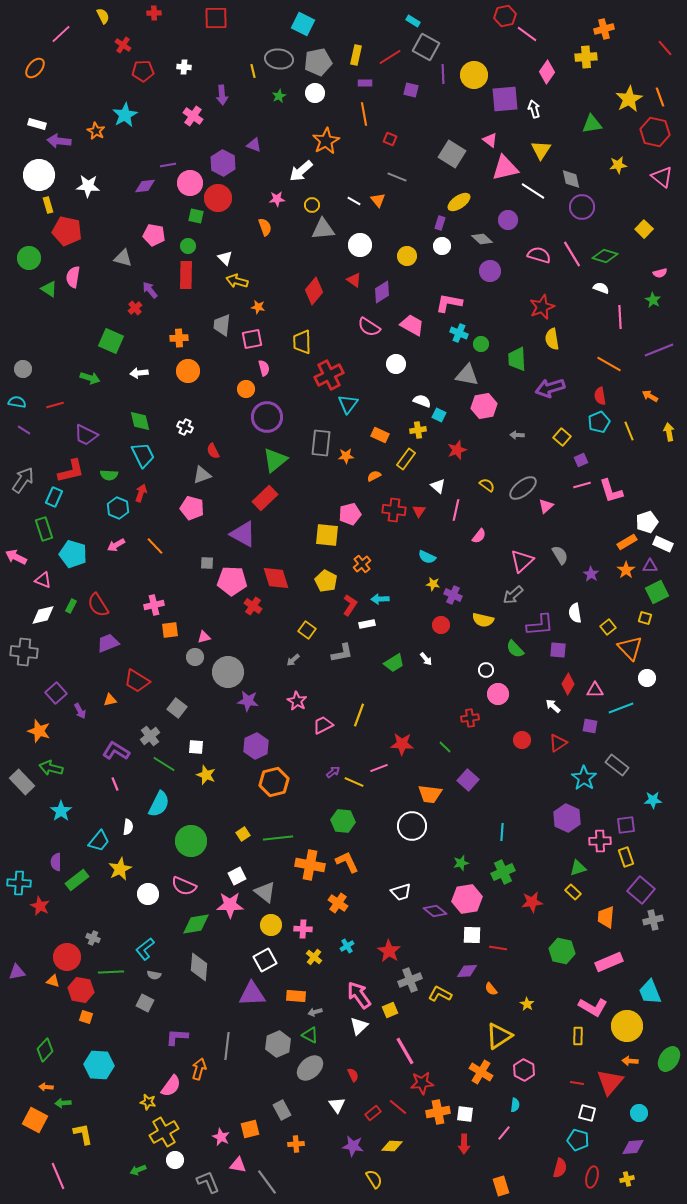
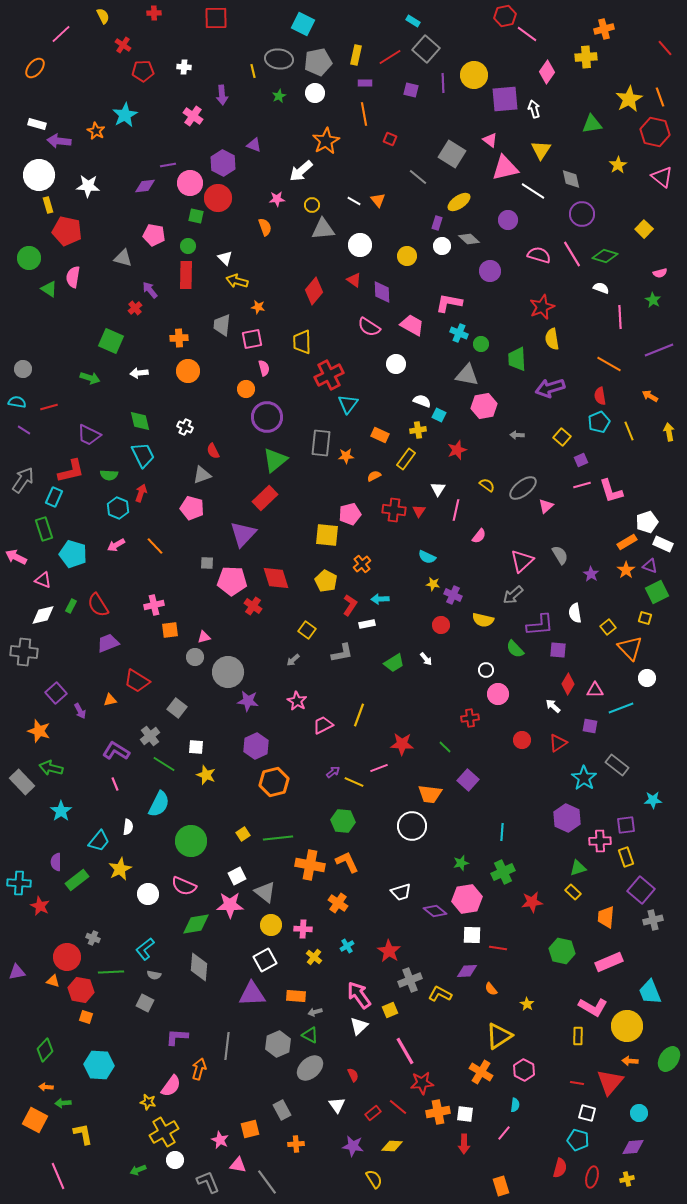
gray square at (426, 47): moved 2 px down; rotated 12 degrees clockwise
purple line at (443, 74): moved 9 px down
yellow star at (618, 165): rotated 24 degrees counterclockwise
gray line at (397, 177): moved 21 px right; rotated 18 degrees clockwise
purple circle at (582, 207): moved 7 px down
purple rectangle at (440, 223): moved 3 px left
gray diamond at (482, 239): moved 13 px left
purple diamond at (382, 292): rotated 60 degrees counterclockwise
red line at (55, 405): moved 6 px left, 2 px down
purple trapezoid at (86, 435): moved 3 px right
white triangle at (438, 486): moved 3 px down; rotated 21 degrees clockwise
purple triangle at (243, 534): rotated 44 degrees clockwise
purple triangle at (650, 566): rotated 21 degrees clockwise
pink star at (221, 1137): moved 1 px left, 3 px down
